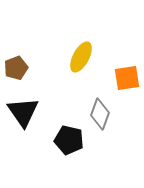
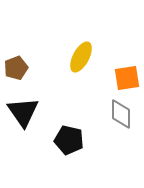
gray diamond: moved 21 px right; rotated 20 degrees counterclockwise
